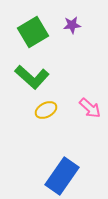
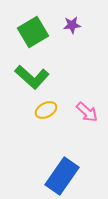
pink arrow: moved 3 px left, 4 px down
